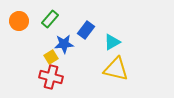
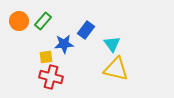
green rectangle: moved 7 px left, 2 px down
cyan triangle: moved 2 px down; rotated 36 degrees counterclockwise
yellow square: moved 5 px left; rotated 24 degrees clockwise
